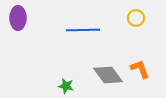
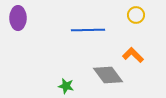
yellow circle: moved 3 px up
blue line: moved 5 px right
orange L-shape: moved 7 px left, 14 px up; rotated 25 degrees counterclockwise
